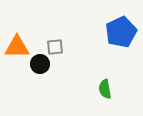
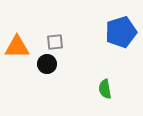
blue pentagon: rotated 8 degrees clockwise
gray square: moved 5 px up
black circle: moved 7 px right
